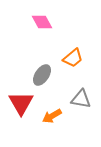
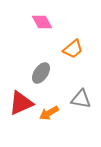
orange trapezoid: moved 9 px up
gray ellipse: moved 1 px left, 2 px up
red triangle: rotated 36 degrees clockwise
orange arrow: moved 3 px left, 3 px up
